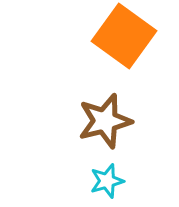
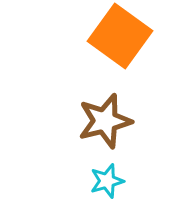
orange square: moved 4 px left
